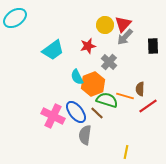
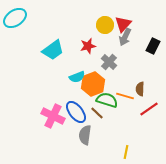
gray arrow: rotated 18 degrees counterclockwise
black rectangle: rotated 28 degrees clockwise
cyan semicircle: rotated 84 degrees counterclockwise
red line: moved 1 px right, 3 px down
